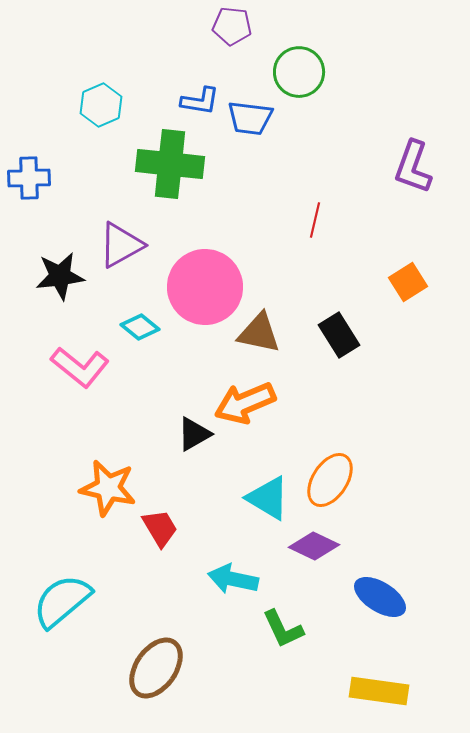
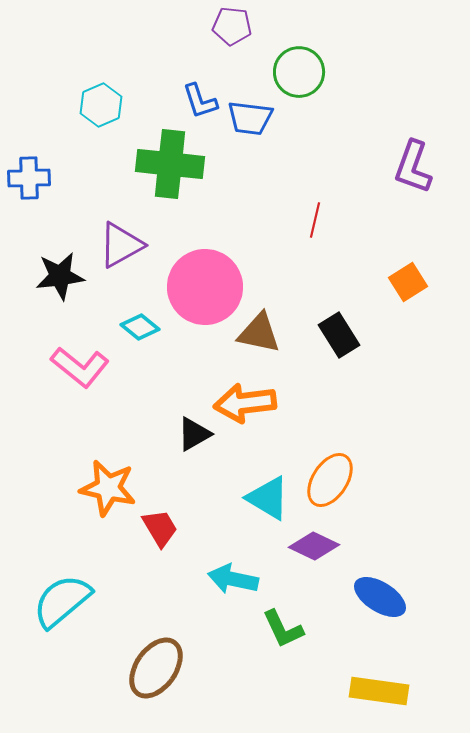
blue L-shape: rotated 63 degrees clockwise
orange arrow: rotated 16 degrees clockwise
